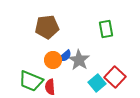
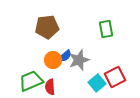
gray star: rotated 20 degrees clockwise
red square: rotated 20 degrees clockwise
green trapezoid: rotated 135 degrees clockwise
